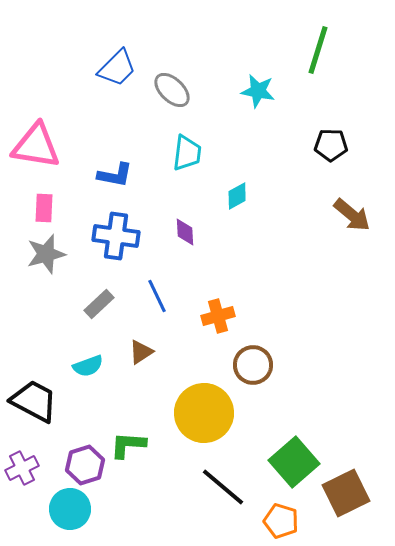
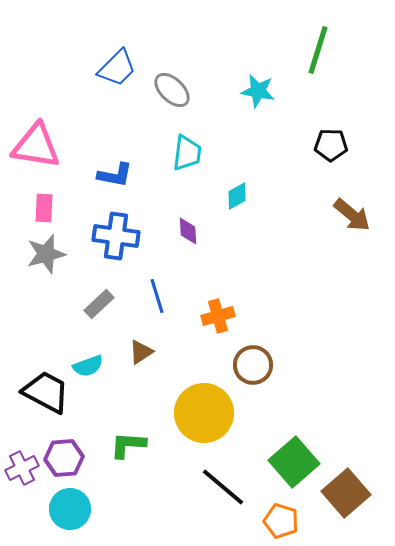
purple diamond: moved 3 px right, 1 px up
blue line: rotated 8 degrees clockwise
black trapezoid: moved 12 px right, 9 px up
purple hexagon: moved 21 px left, 7 px up; rotated 12 degrees clockwise
brown square: rotated 15 degrees counterclockwise
